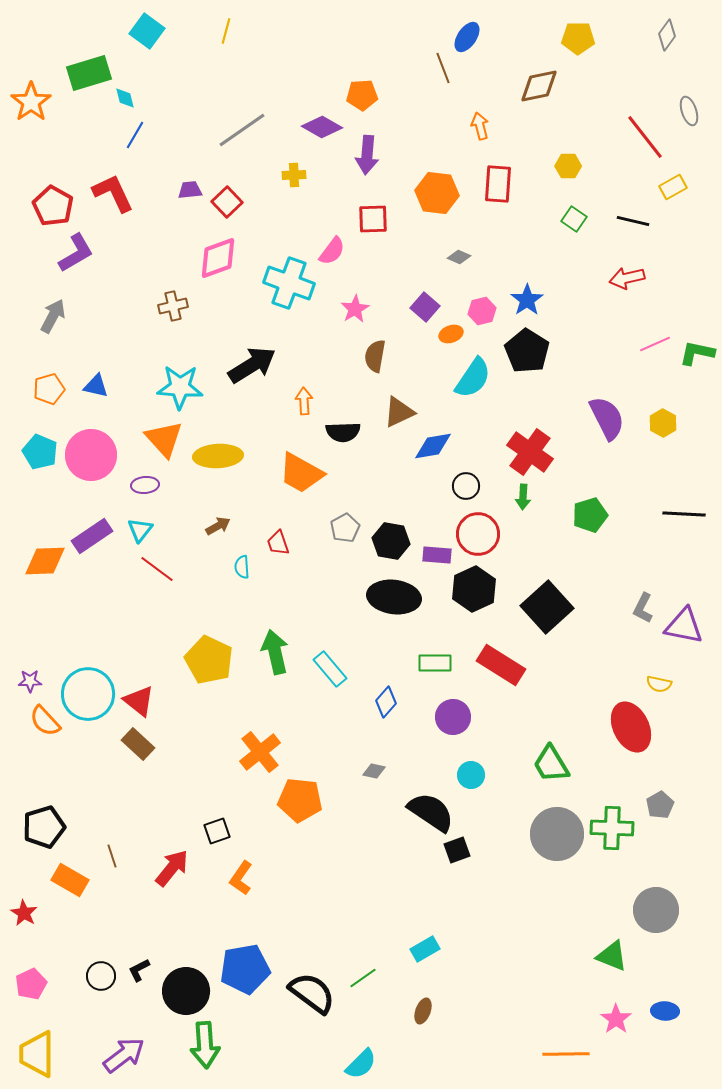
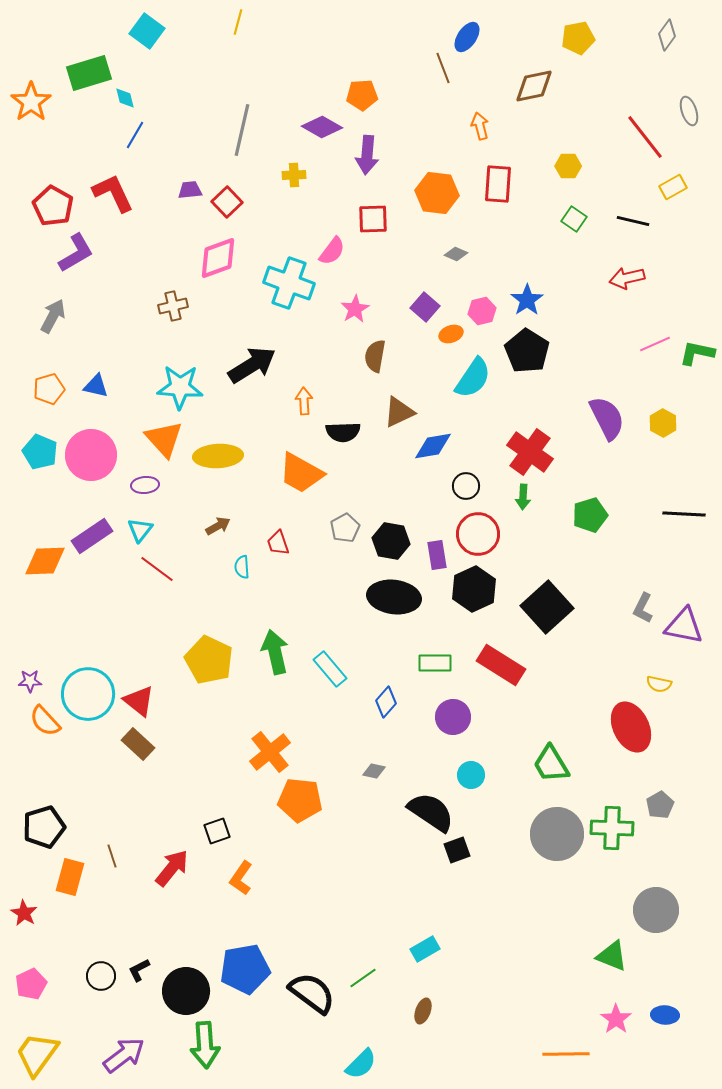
yellow line at (226, 31): moved 12 px right, 9 px up
yellow pentagon at (578, 38): rotated 12 degrees counterclockwise
brown diamond at (539, 86): moved 5 px left
gray line at (242, 130): rotated 42 degrees counterclockwise
gray diamond at (459, 257): moved 3 px left, 3 px up
purple rectangle at (437, 555): rotated 76 degrees clockwise
orange cross at (260, 752): moved 10 px right
orange rectangle at (70, 880): moved 3 px up; rotated 75 degrees clockwise
blue ellipse at (665, 1011): moved 4 px down
yellow trapezoid at (37, 1054): rotated 36 degrees clockwise
